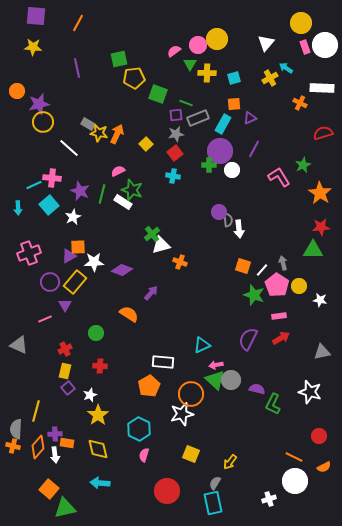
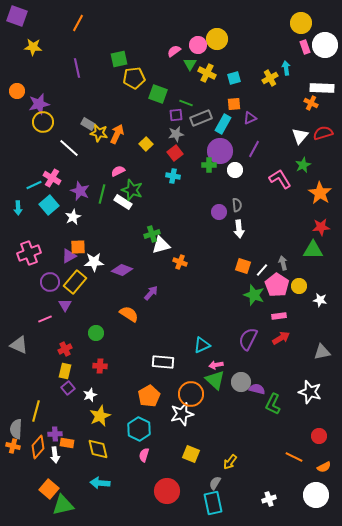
purple square at (36, 16): moved 19 px left; rotated 15 degrees clockwise
white triangle at (266, 43): moved 34 px right, 93 px down
cyan arrow at (286, 68): rotated 48 degrees clockwise
yellow cross at (207, 73): rotated 24 degrees clockwise
orange cross at (300, 103): moved 11 px right
gray rectangle at (198, 118): moved 3 px right
white circle at (232, 170): moved 3 px right
pink L-shape at (279, 177): moved 1 px right, 2 px down
pink cross at (52, 178): rotated 24 degrees clockwise
gray semicircle at (228, 220): moved 9 px right, 15 px up
green cross at (152, 234): rotated 21 degrees clockwise
gray circle at (231, 380): moved 10 px right, 2 px down
orange pentagon at (149, 386): moved 10 px down
yellow star at (98, 415): moved 2 px right, 1 px down; rotated 10 degrees clockwise
white circle at (295, 481): moved 21 px right, 14 px down
green triangle at (65, 508): moved 2 px left, 3 px up
